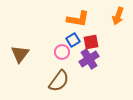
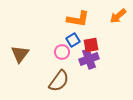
orange arrow: rotated 30 degrees clockwise
red square: moved 3 px down
purple cross: rotated 12 degrees clockwise
